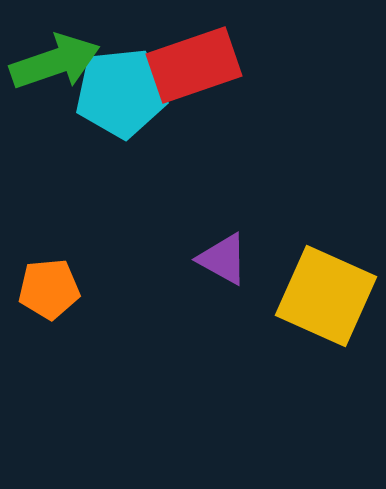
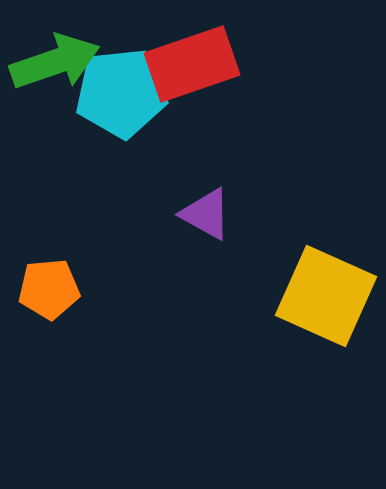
red rectangle: moved 2 px left, 1 px up
purple triangle: moved 17 px left, 45 px up
